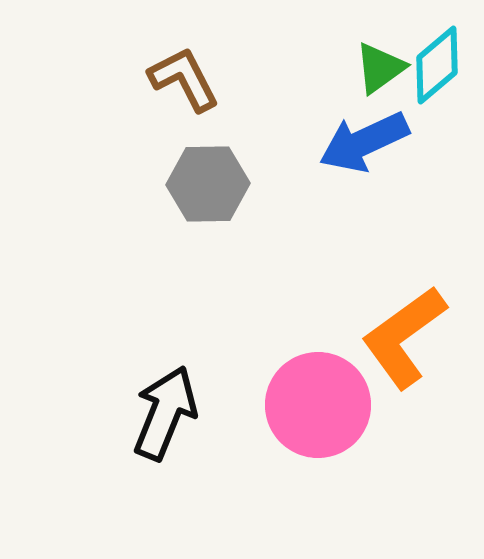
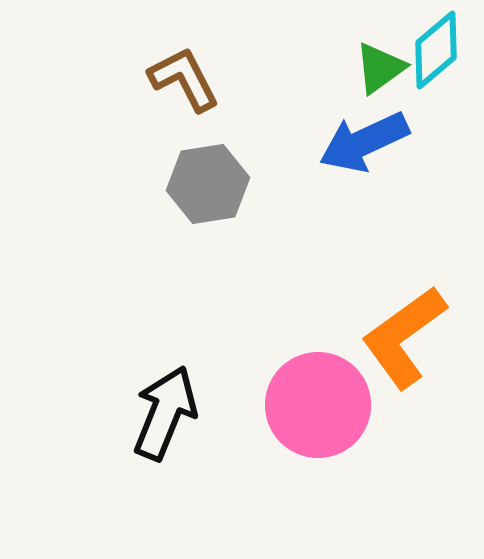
cyan diamond: moved 1 px left, 15 px up
gray hexagon: rotated 8 degrees counterclockwise
